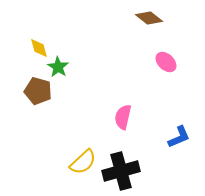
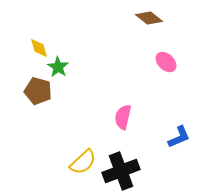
black cross: rotated 6 degrees counterclockwise
